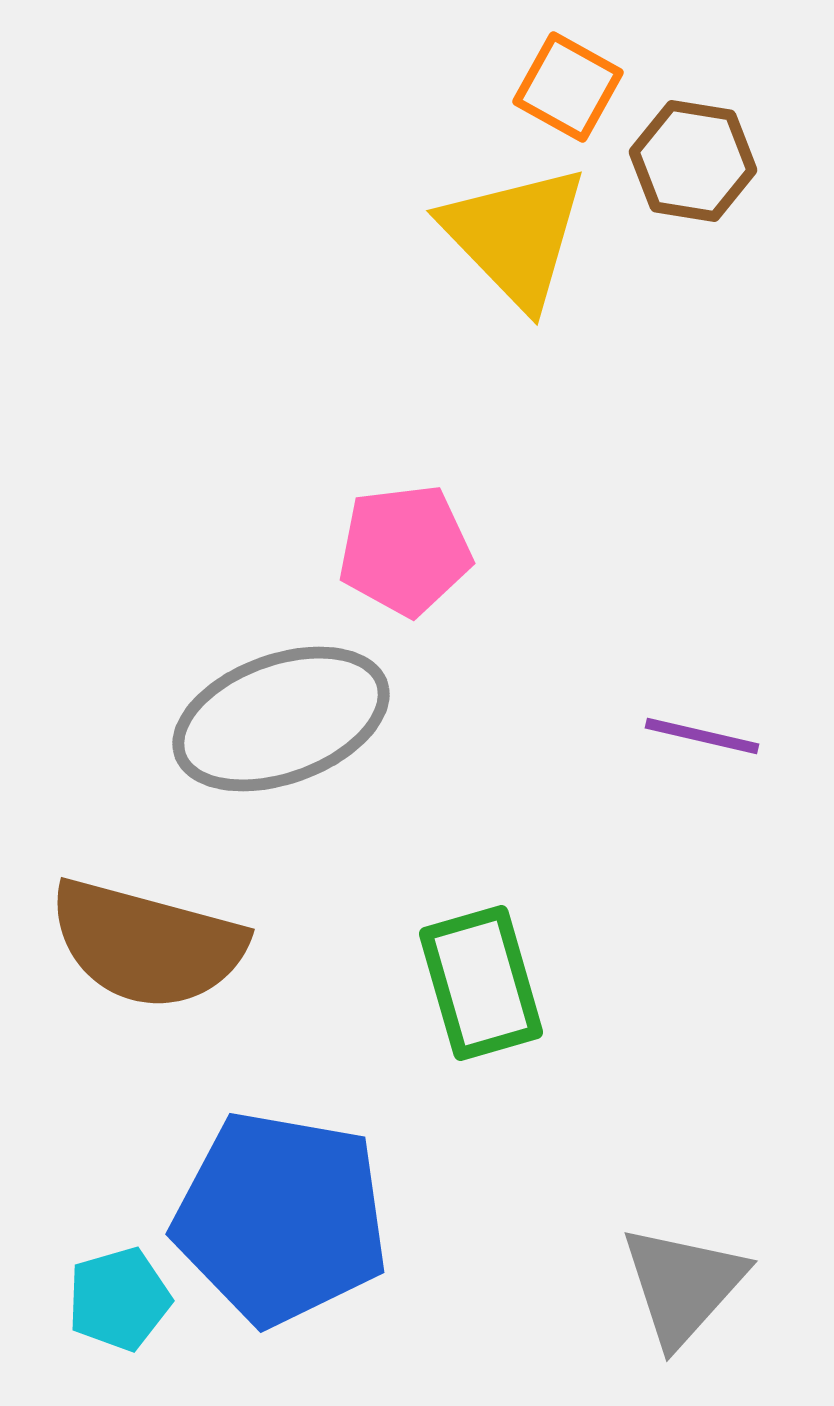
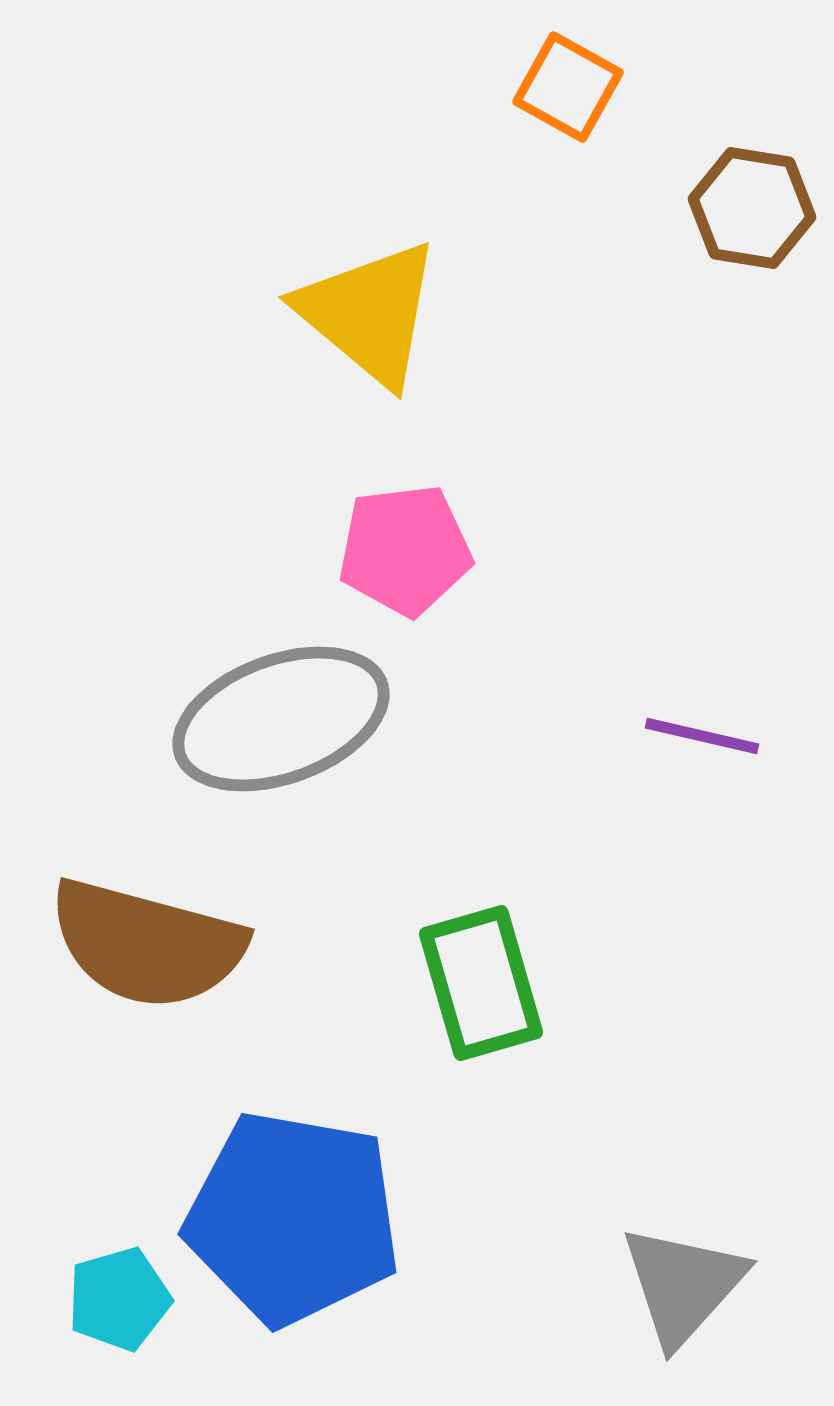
brown hexagon: moved 59 px right, 47 px down
yellow triangle: moved 146 px left, 77 px down; rotated 6 degrees counterclockwise
blue pentagon: moved 12 px right
